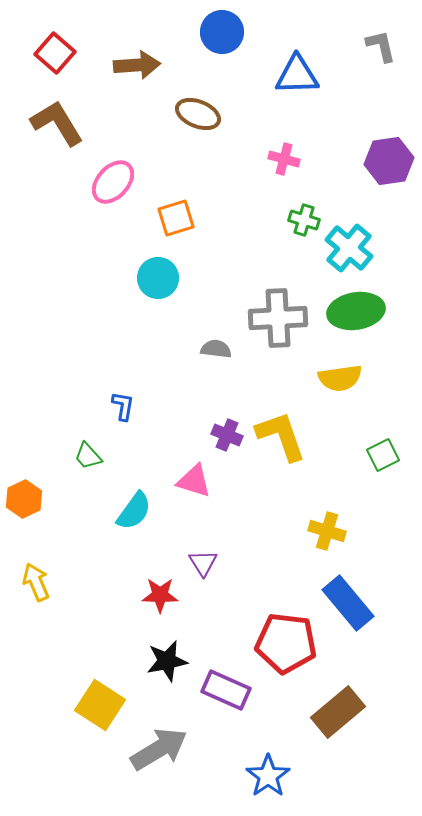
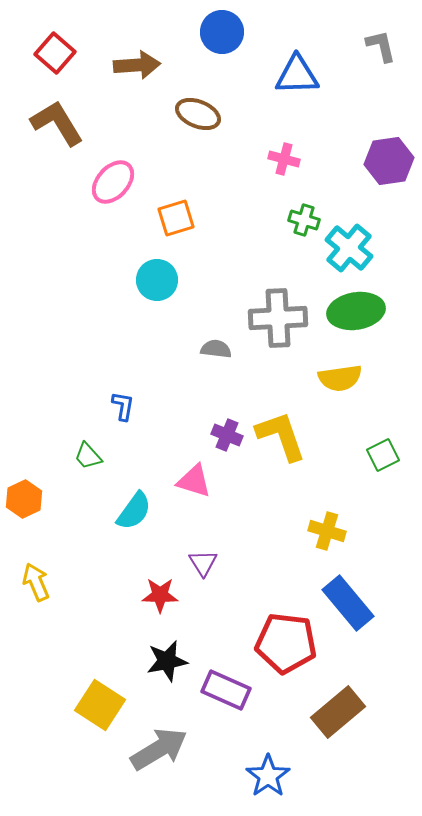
cyan circle: moved 1 px left, 2 px down
